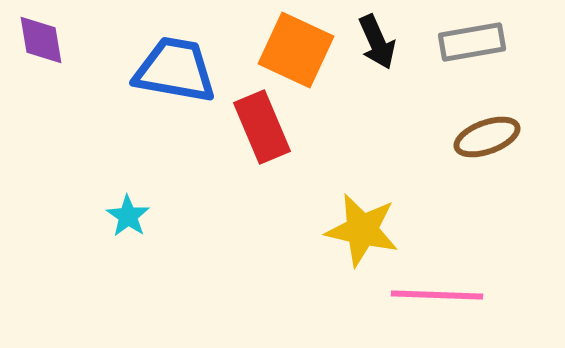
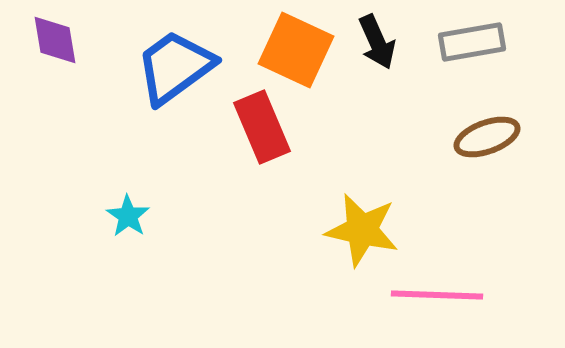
purple diamond: moved 14 px right
blue trapezoid: moved 3 px up; rotated 46 degrees counterclockwise
